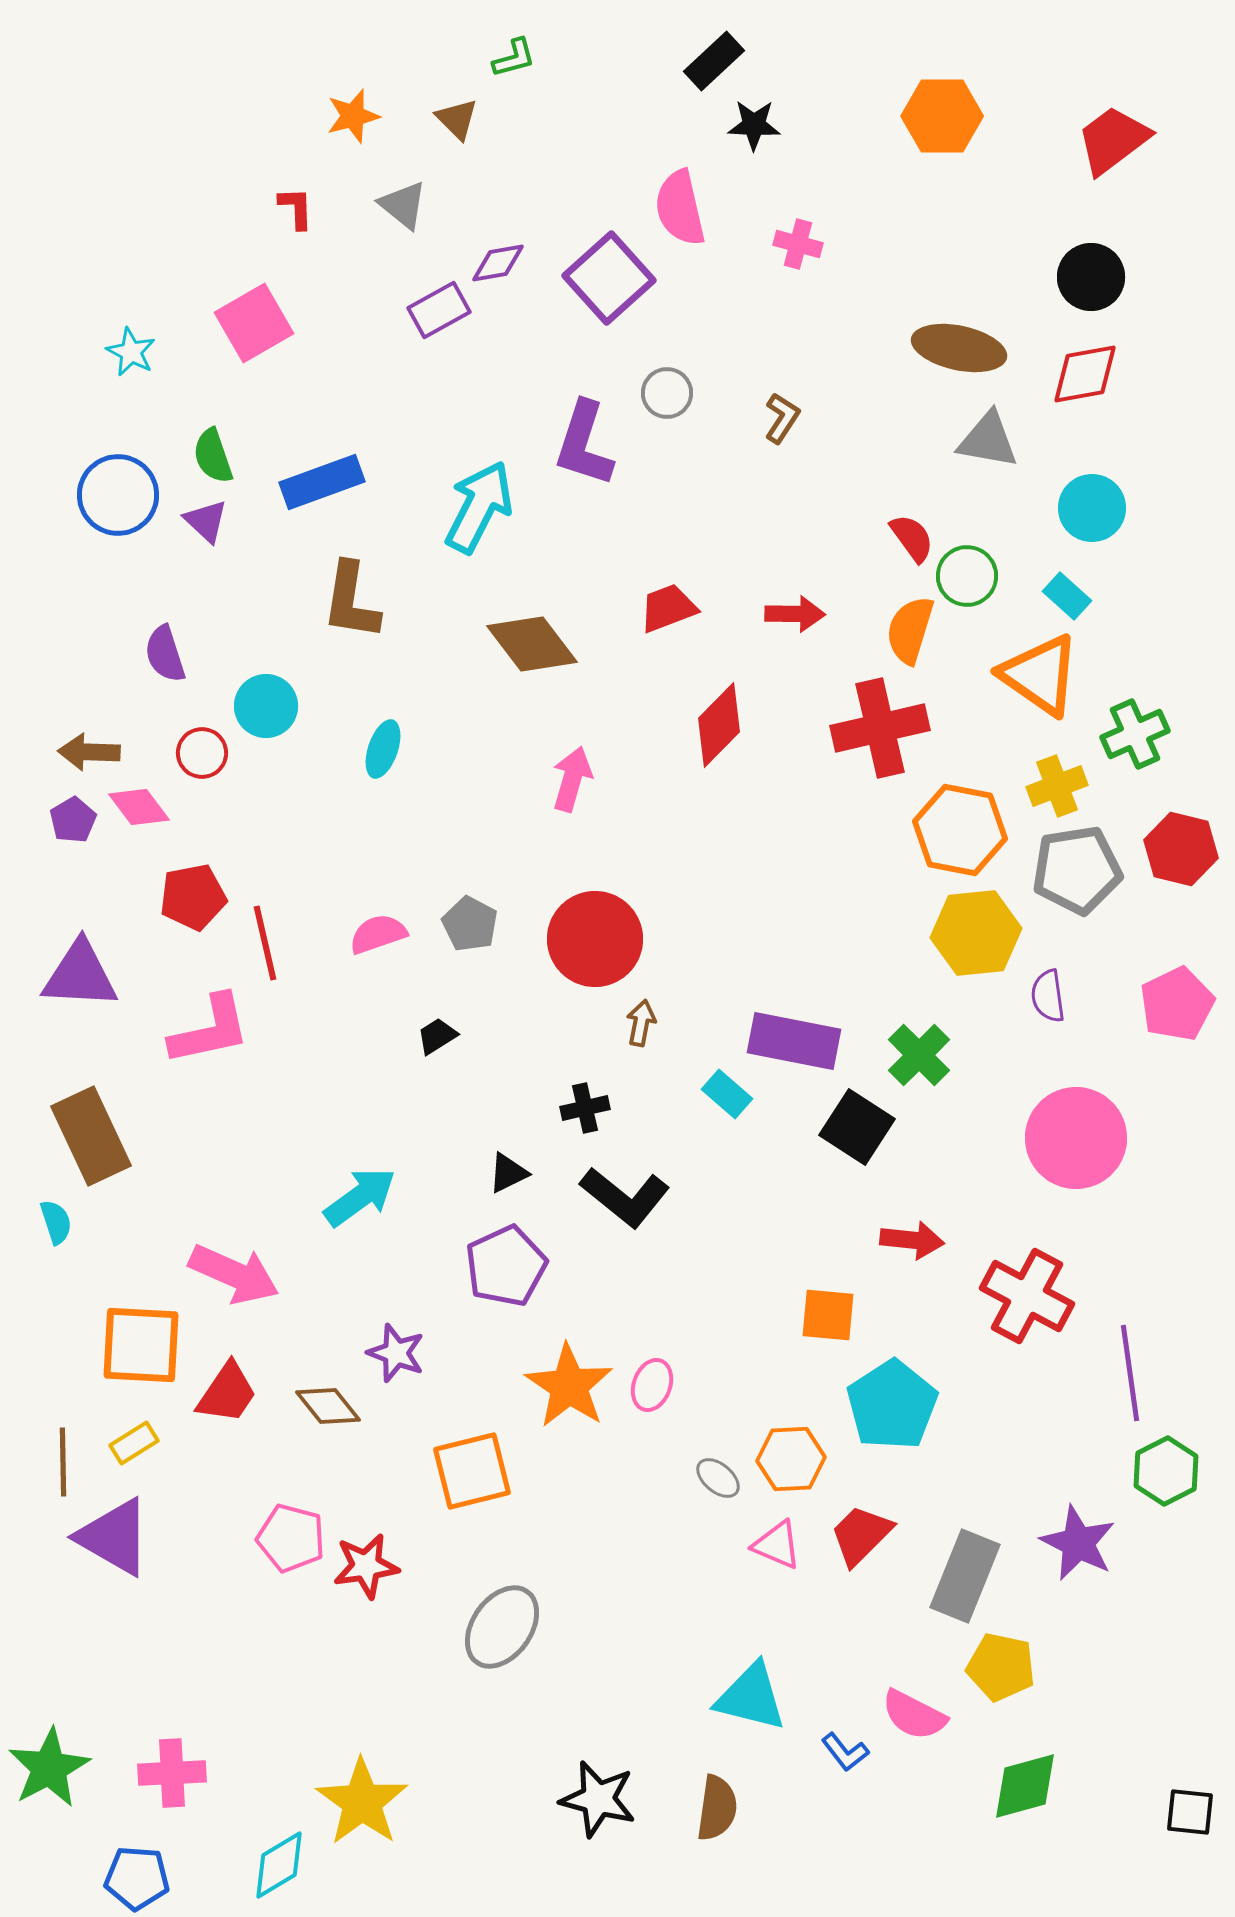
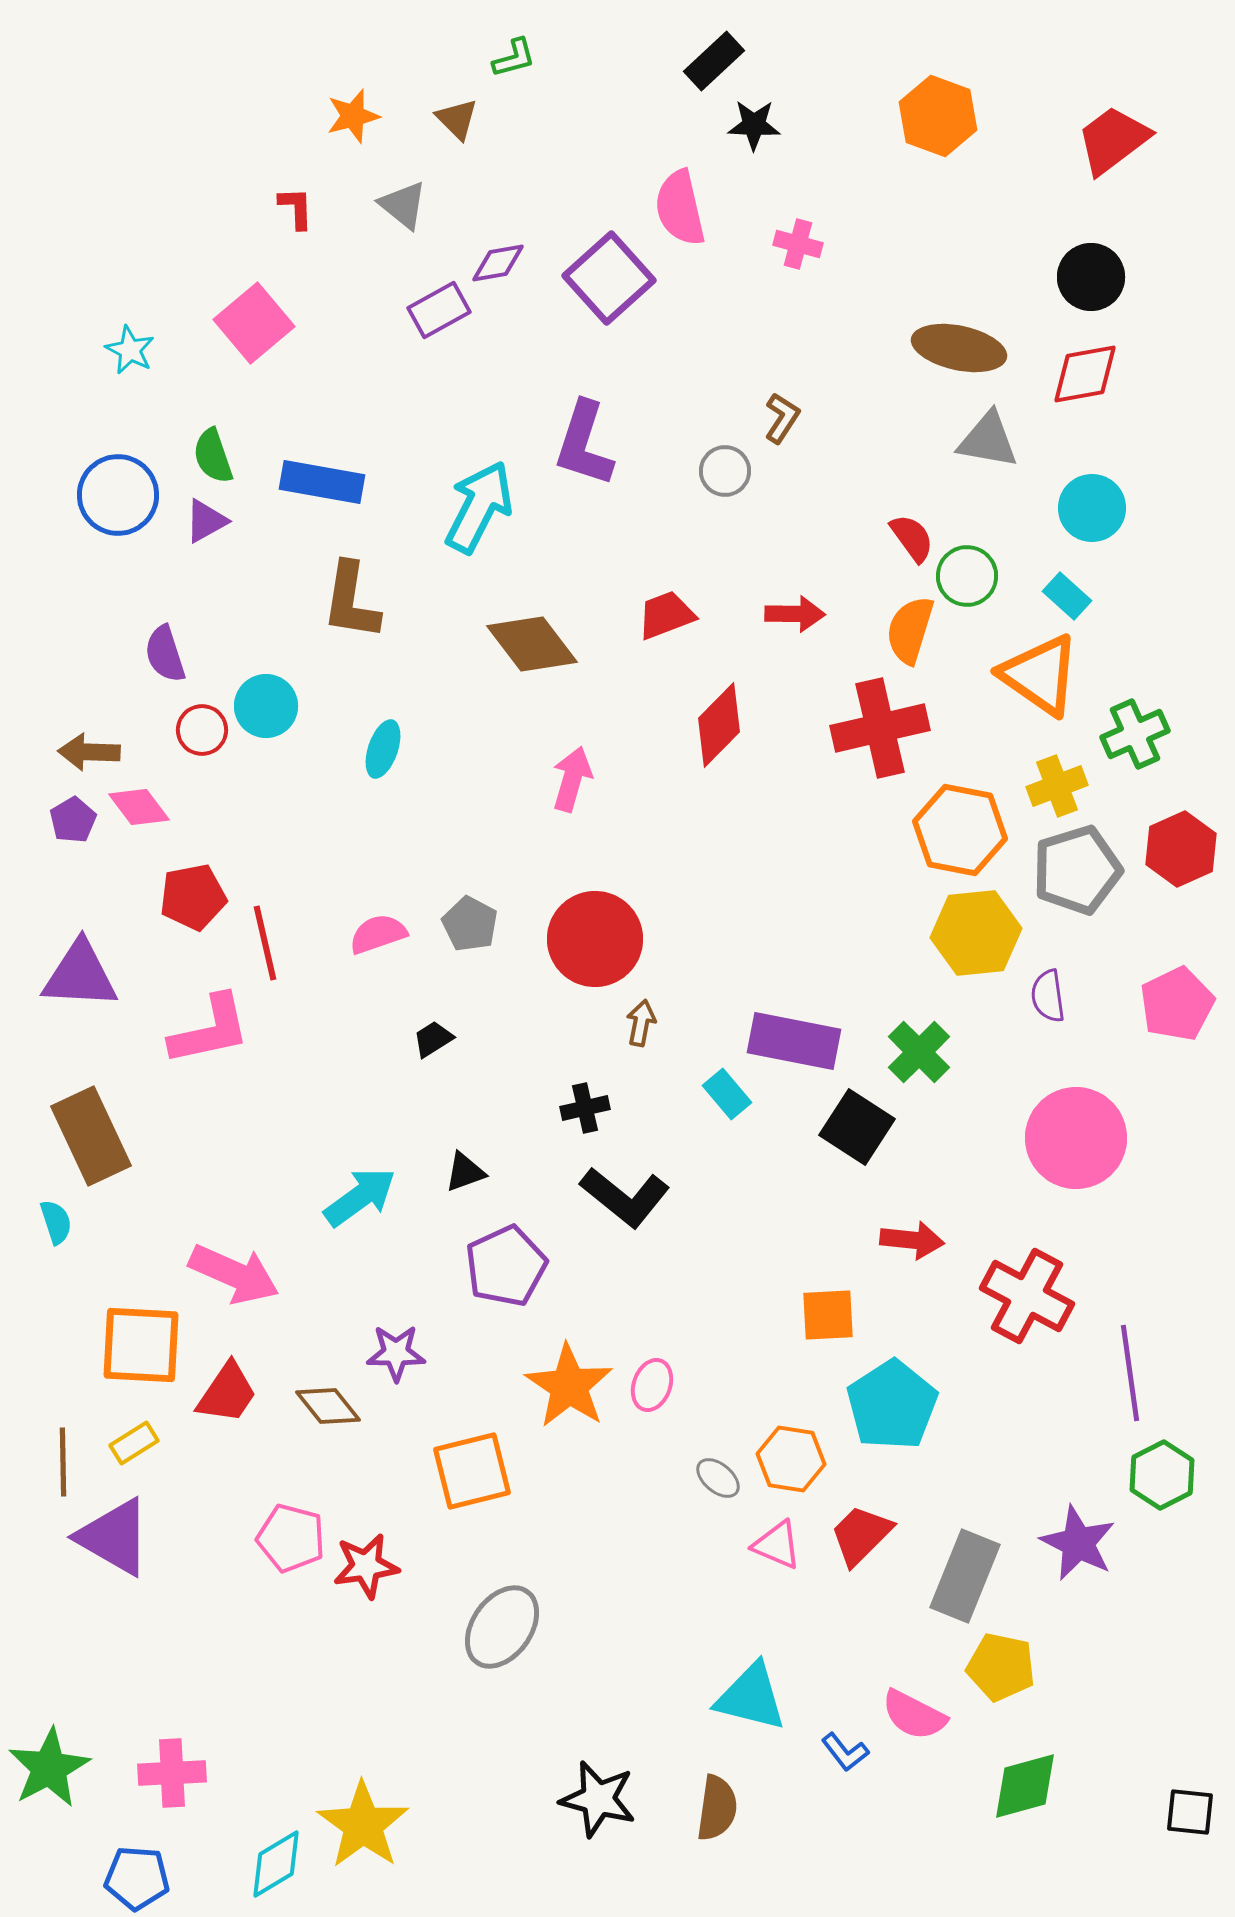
orange hexagon at (942, 116): moved 4 px left; rotated 20 degrees clockwise
pink square at (254, 323): rotated 10 degrees counterclockwise
cyan star at (131, 352): moved 1 px left, 2 px up
gray circle at (667, 393): moved 58 px right, 78 px down
blue rectangle at (322, 482): rotated 30 degrees clockwise
purple triangle at (206, 521): rotated 48 degrees clockwise
red trapezoid at (668, 608): moved 2 px left, 7 px down
red circle at (202, 753): moved 23 px up
red hexagon at (1181, 849): rotated 22 degrees clockwise
gray pentagon at (1077, 870): rotated 8 degrees counterclockwise
black trapezoid at (437, 1036): moved 4 px left, 3 px down
green cross at (919, 1055): moved 3 px up
cyan rectangle at (727, 1094): rotated 9 degrees clockwise
black triangle at (508, 1173): moved 43 px left, 1 px up; rotated 6 degrees clockwise
orange square at (828, 1315): rotated 8 degrees counterclockwise
purple star at (396, 1353): rotated 20 degrees counterclockwise
orange hexagon at (791, 1459): rotated 12 degrees clockwise
green hexagon at (1166, 1471): moved 4 px left, 4 px down
yellow star at (362, 1802): moved 1 px right, 23 px down
cyan diamond at (279, 1865): moved 3 px left, 1 px up
